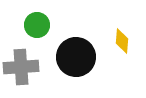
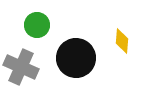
black circle: moved 1 px down
gray cross: rotated 28 degrees clockwise
